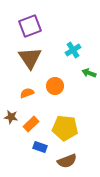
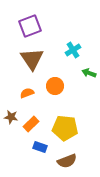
brown triangle: moved 2 px right, 1 px down
